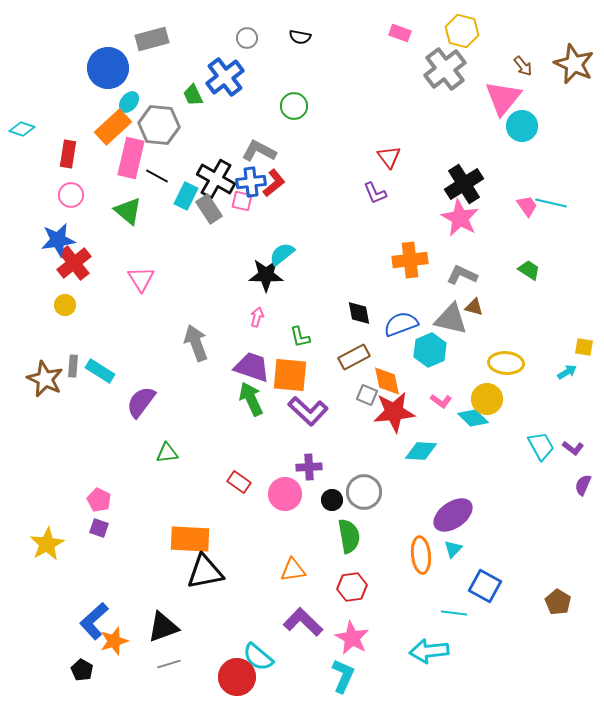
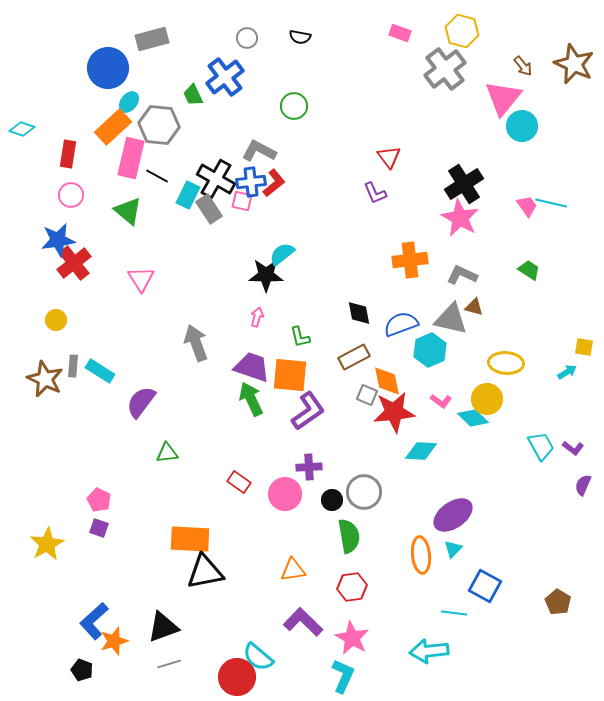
cyan rectangle at (186, 196): moved 2 px right, 1 px up
yellow circle at (65, 305): moved 9 px left, 15 px down
purple L-shape at (308, 411): rotated 78 degrees counterclockwise
black pentagon at (82, 670): rotated 10 degrees counterclockwise
